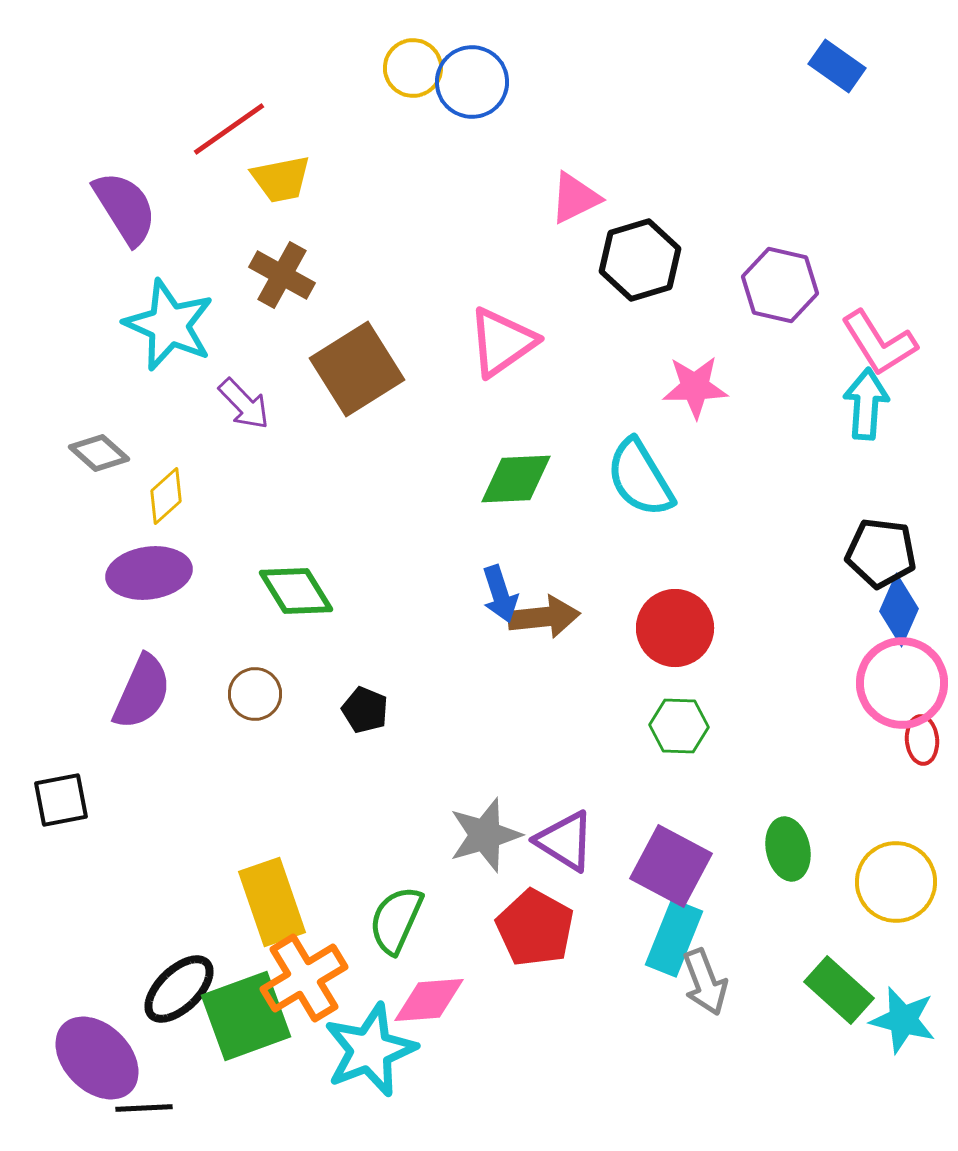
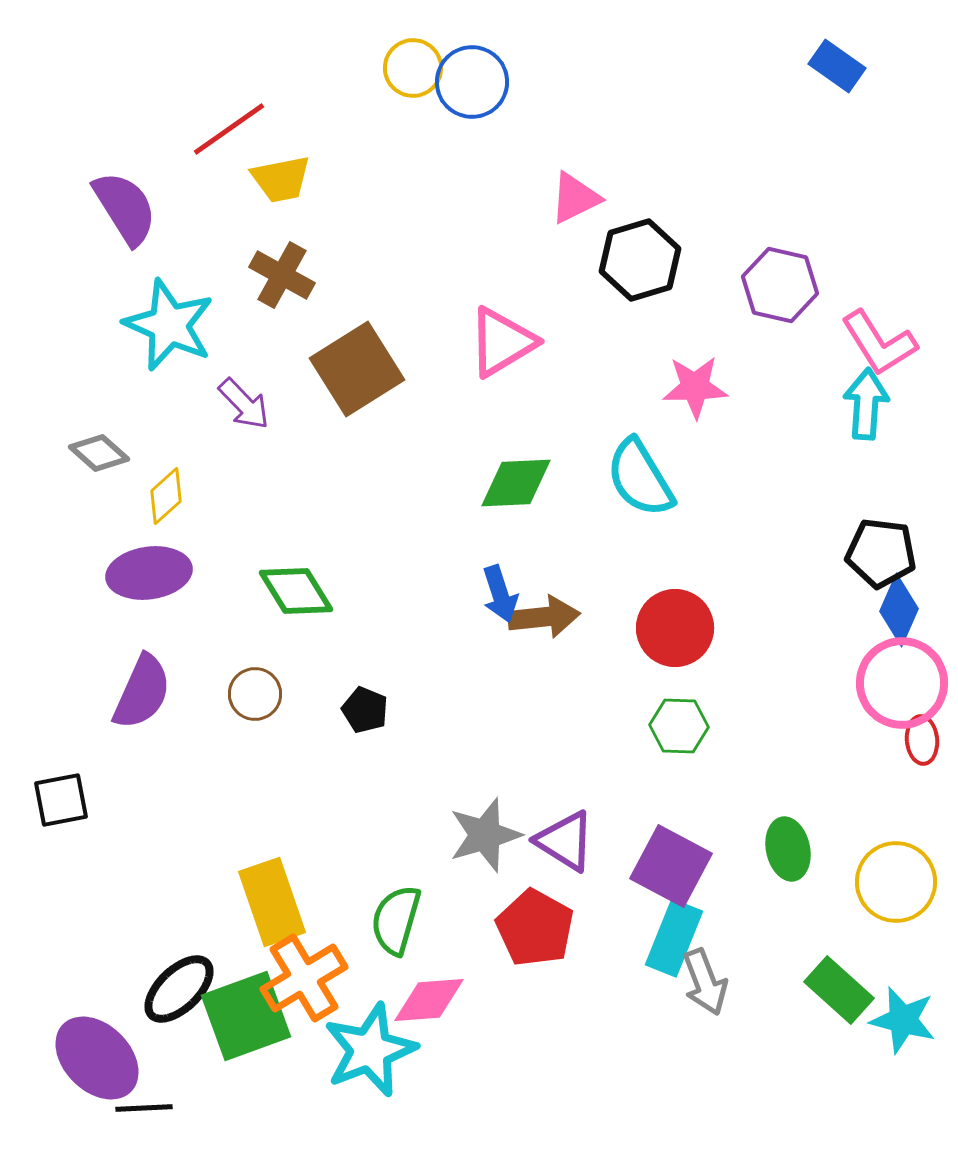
pink triangle at (502, 342): rotated 4 degrees clockwise
green diamond at (516, 479): moved 4 px down
green semicircle at (396, 920): rotated 8 degrees counterclockwise
